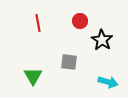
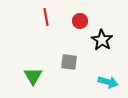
red line: moved 8 px right, 6 px up
